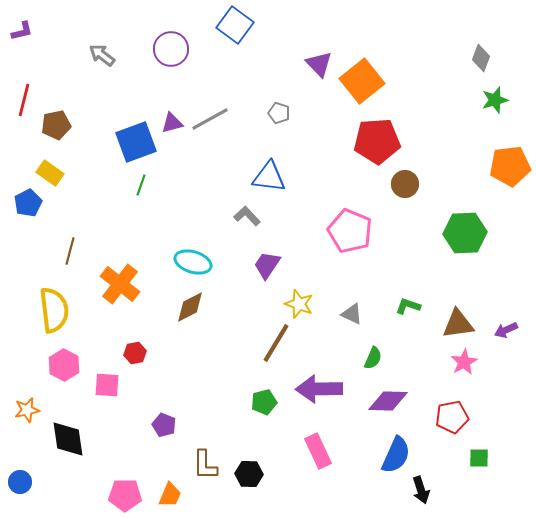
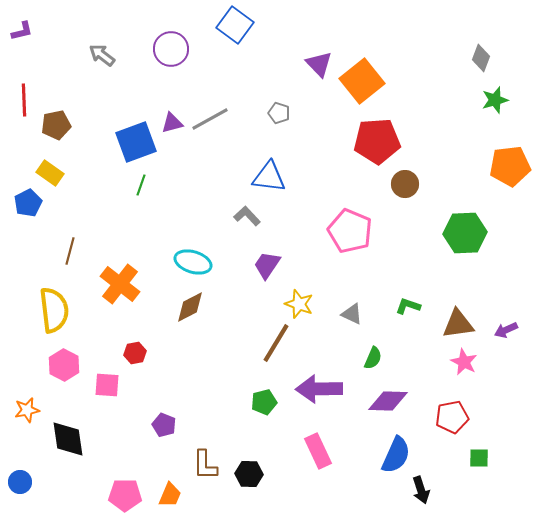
red line at (24, 100): rotated 16 degrees counterclockwise
pink star at (464, 362): rotated 16 degrees counterclockwise
